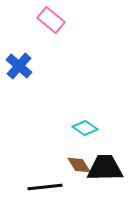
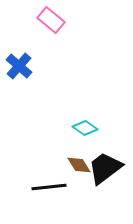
black trapezoid: rotated 36 degrees counterclockwise
black line: moved 4 px right
